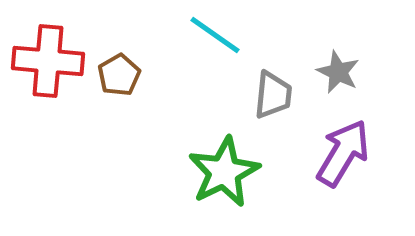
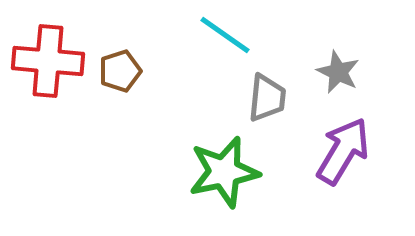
cyan line: moved 10 px right
brown pentagon: moved 1 px right, 4 px up; rotated 12 degrees clockwise
gray trapezoid: moved 6 px left, 3 px down
purple arrow: moved 2 px up
green star: rotated 14 degrees clockwise
